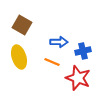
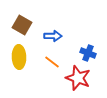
blue arrow: moved 6 px left, 6 px up
blue cross: moved 5 px right, 2 px down; rotated 35 degrees clockwise
yellow ellipse: rotated 15 degrees clockwise
orange line: rotated 14 degrees clockwise
